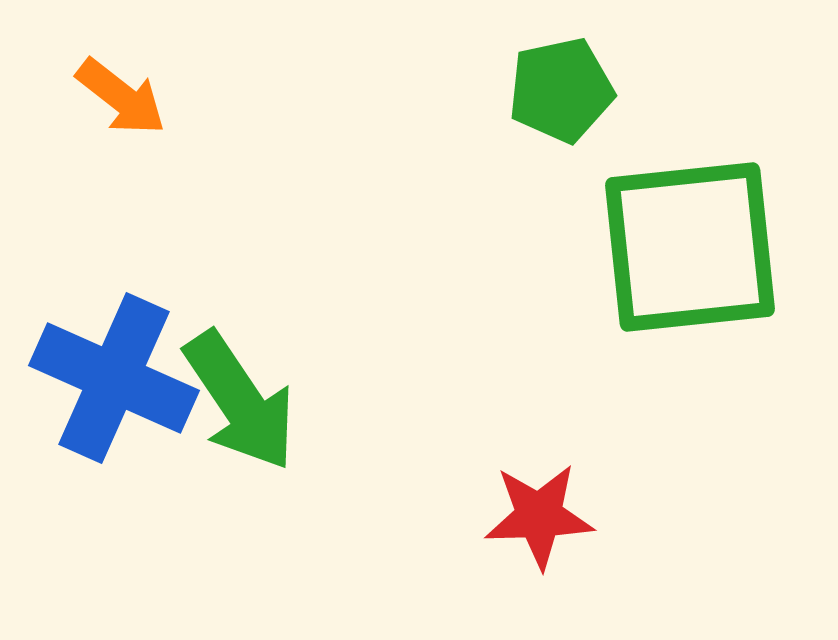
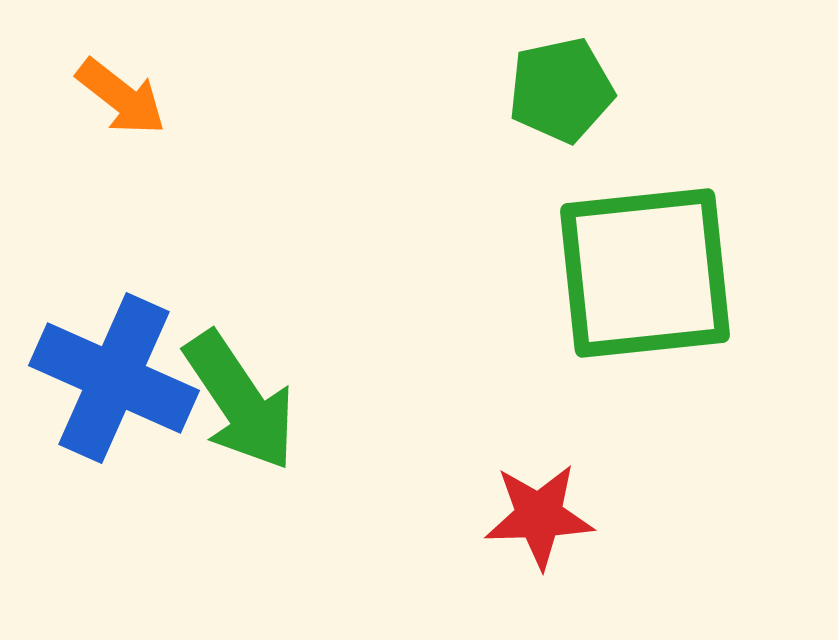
green square: moved 45 px left, 26 px down
